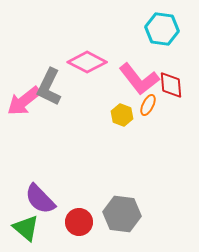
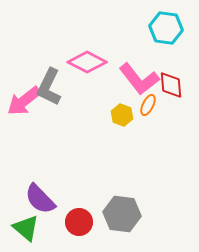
cyan hexagon: moved 4 px right, 1 px up
